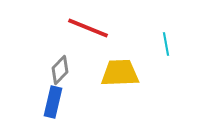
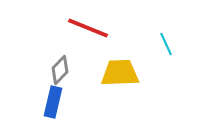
cyan line: rotated 15 degrees counterclockwise
